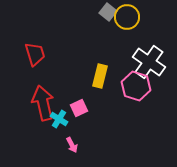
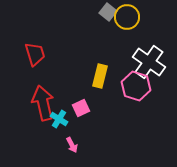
pink square: moved 2 px right
